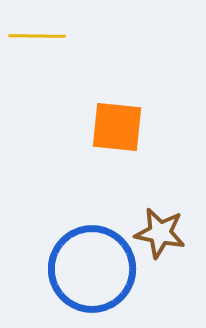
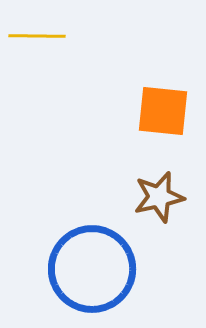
orange square: moved 46 px right, 16 px up
brown star: moved 1 px left, 36 px up; rotated 24 degrees counterclockwise
